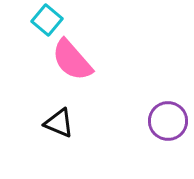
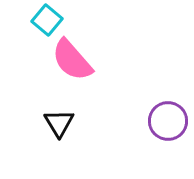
black triangle: rotated 36 degrees clockwise
